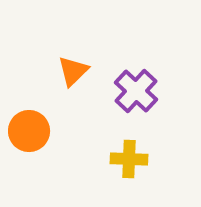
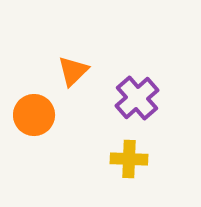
purple cross: moved 1 px right, 7 px down; rotated 6 degrees clockwise
orange circle: moved 5 px right, 16 px up
